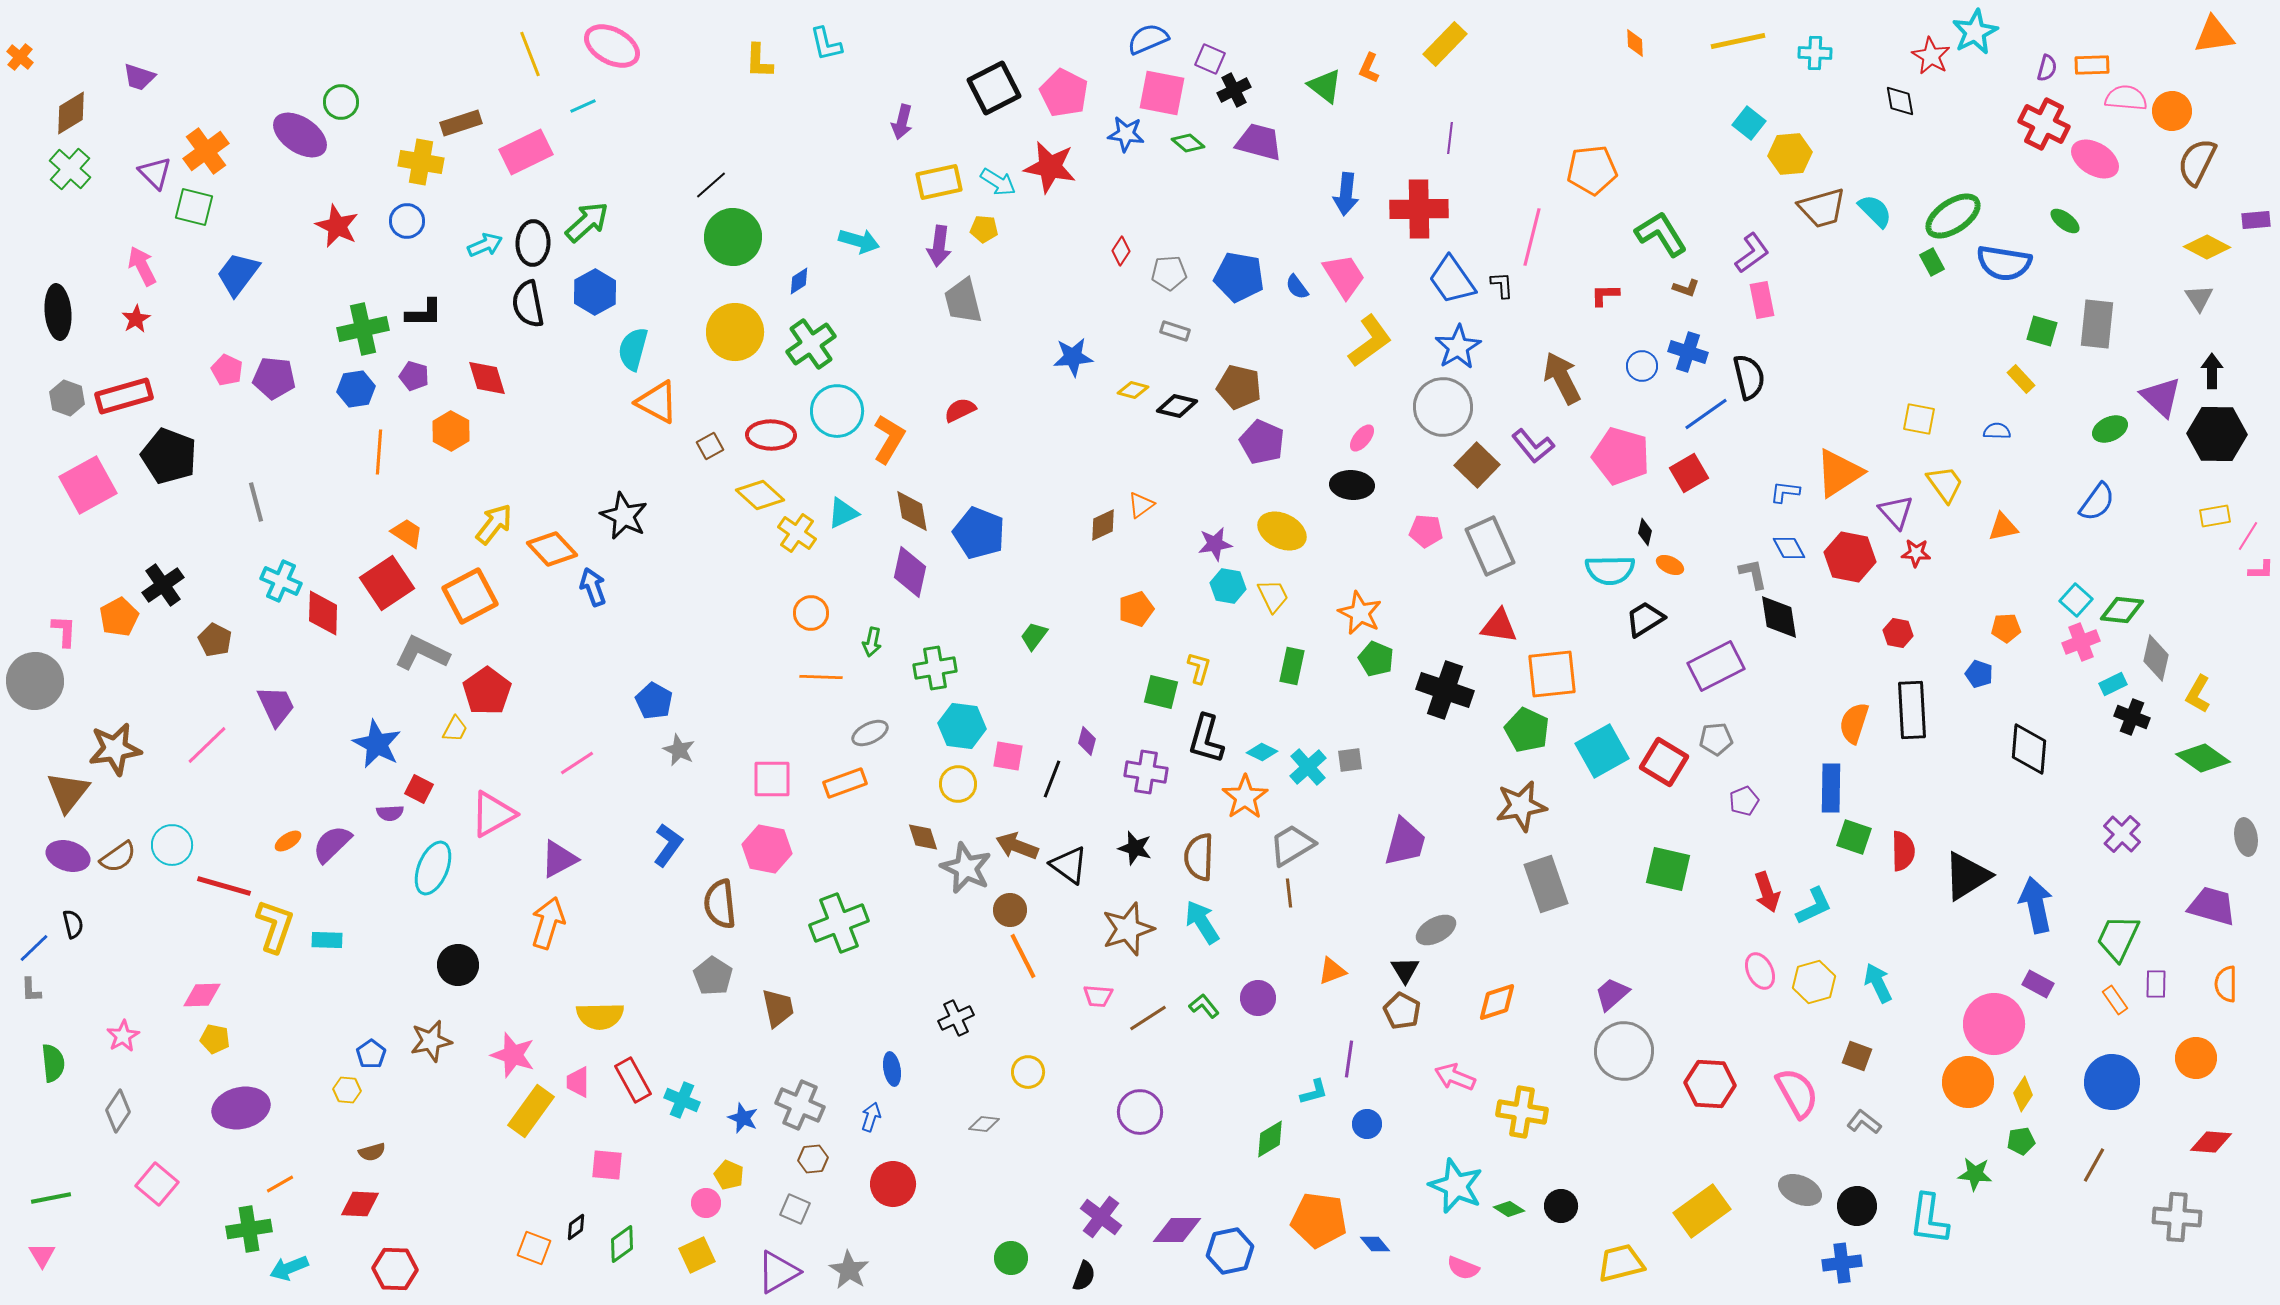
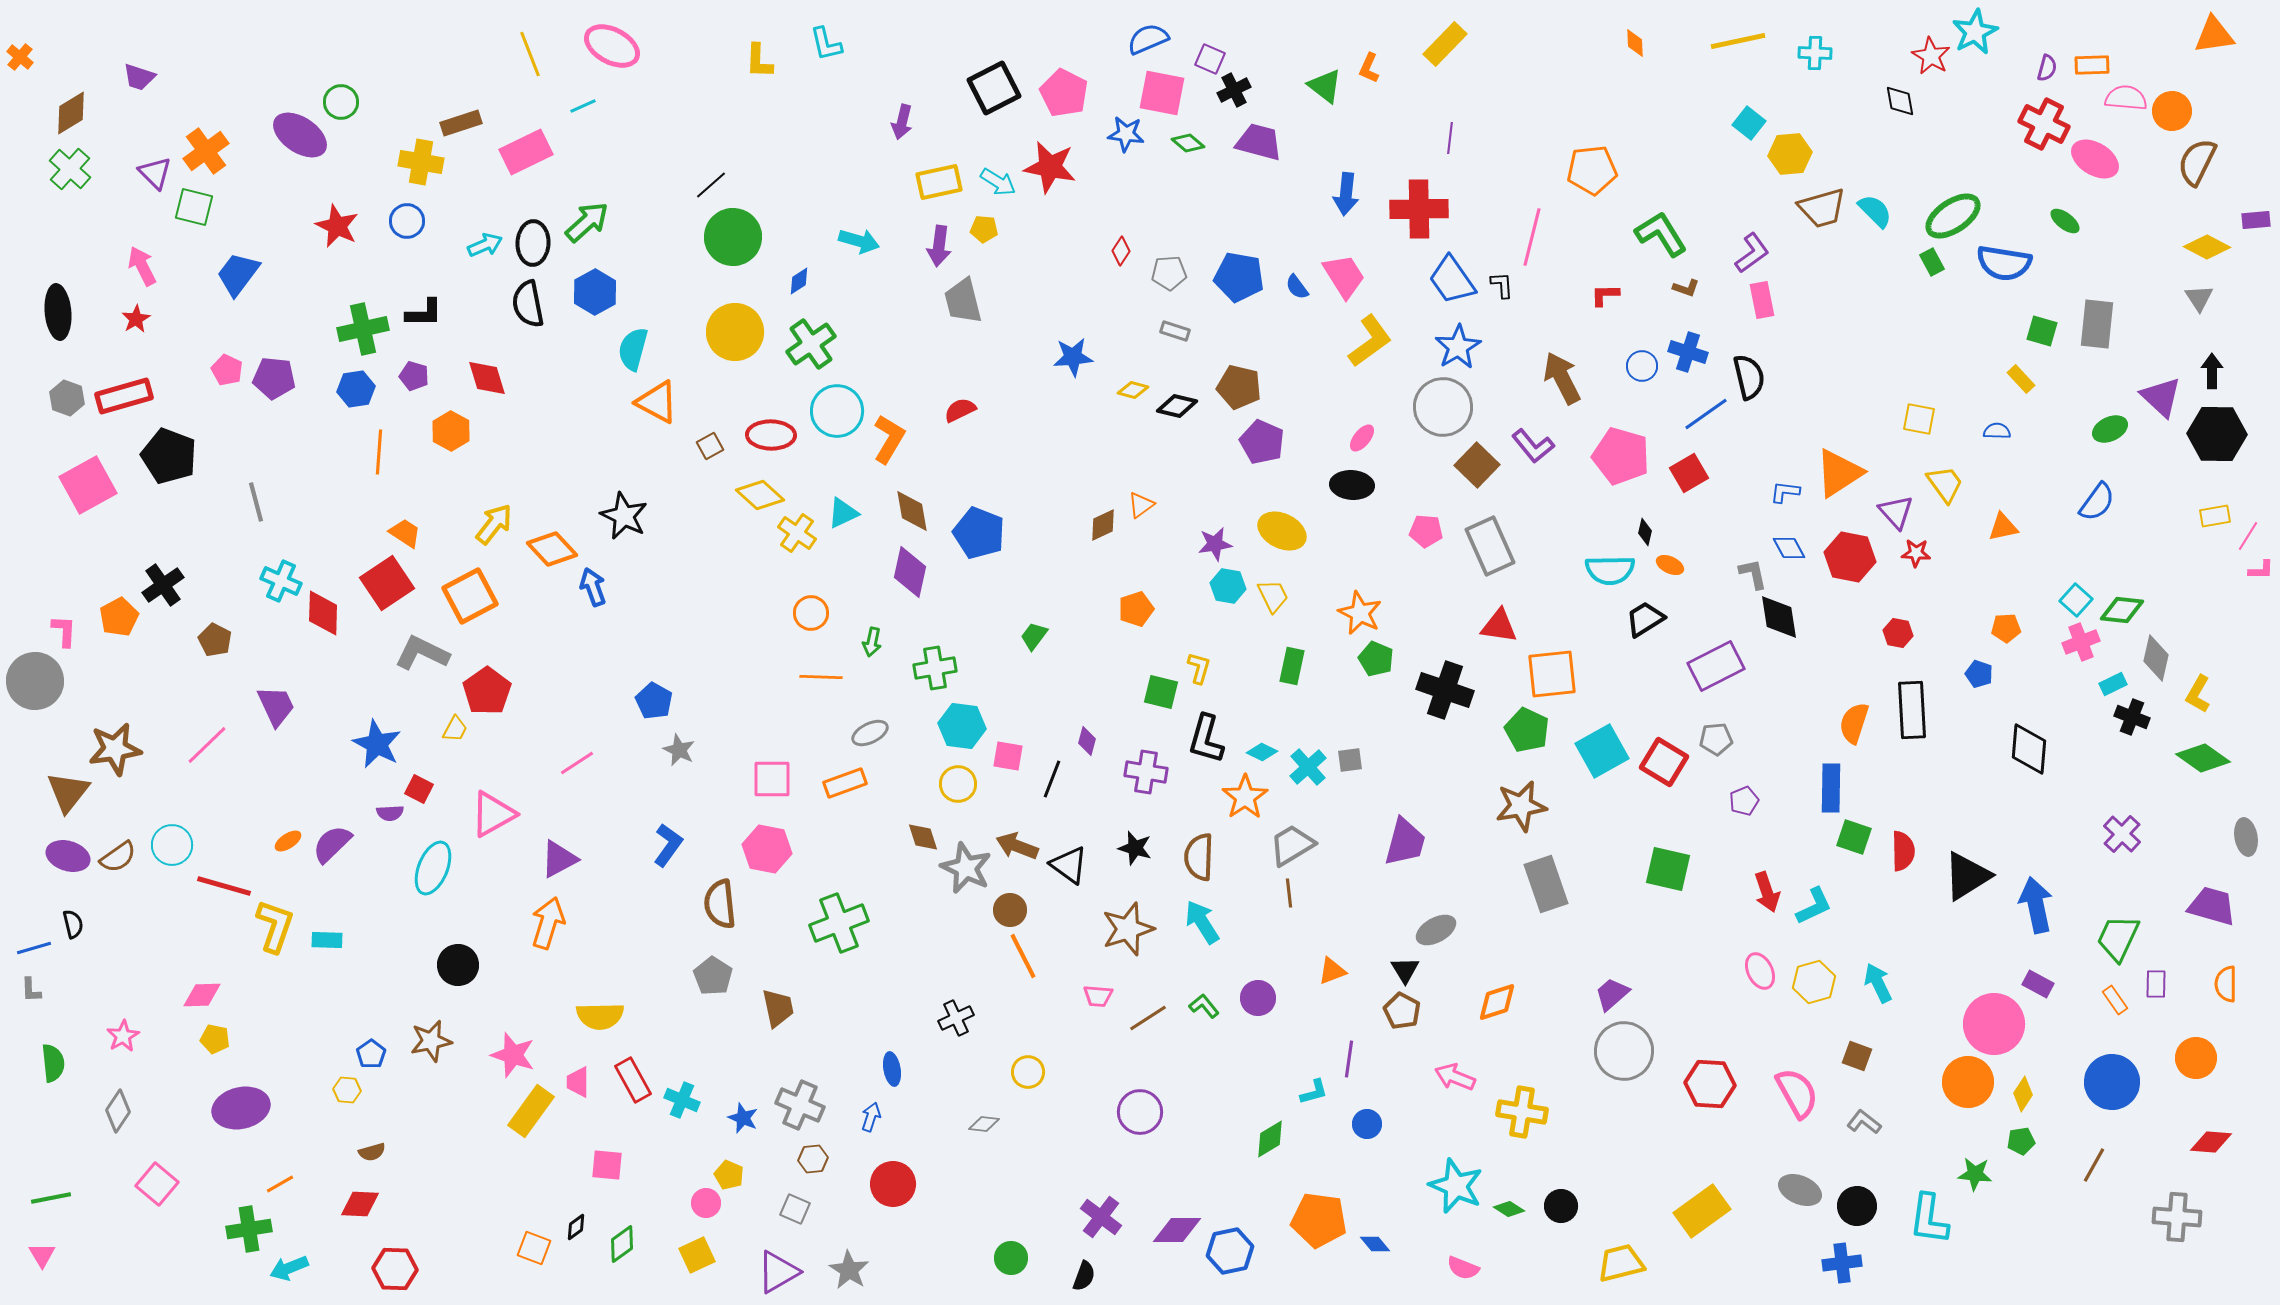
orange trapezoid at (407, 533): moved 2 px left
blue line at (34, 948): rotated 28 degrees clockwise
